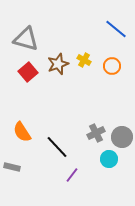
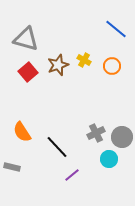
brown star: moved 1 px down
purple line: rotated 14 degrees clockwise
